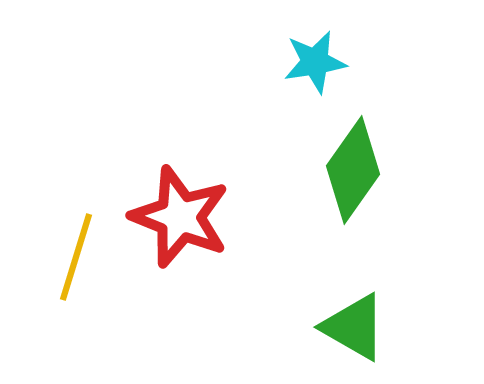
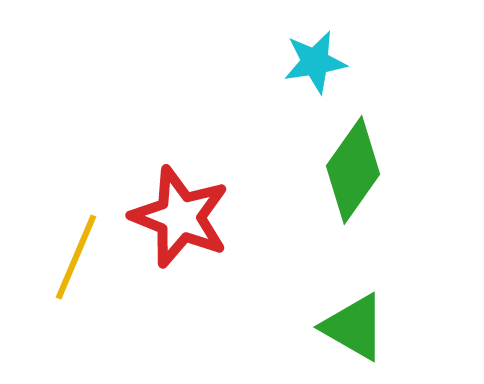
yellow line: rotated 6 degrees clockwise
